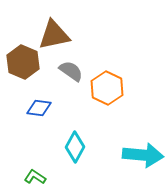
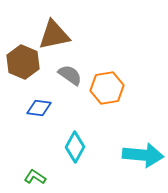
gray semicircle: moved 1 px left, 4 px down
orange hexagon: rotated 24 degrees clockwise
